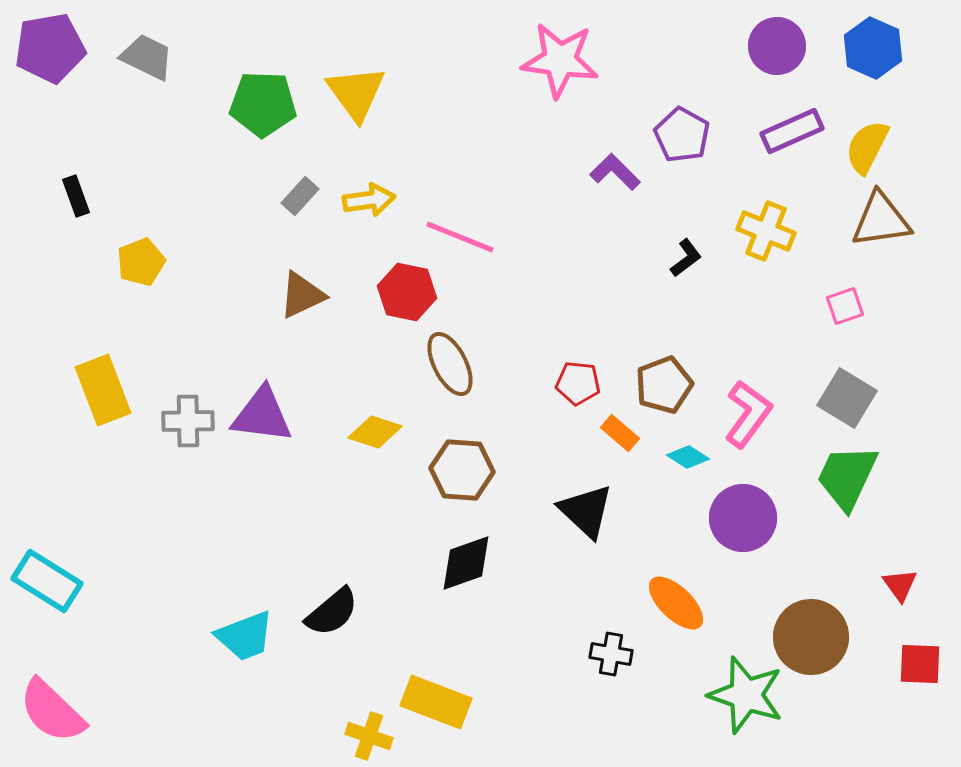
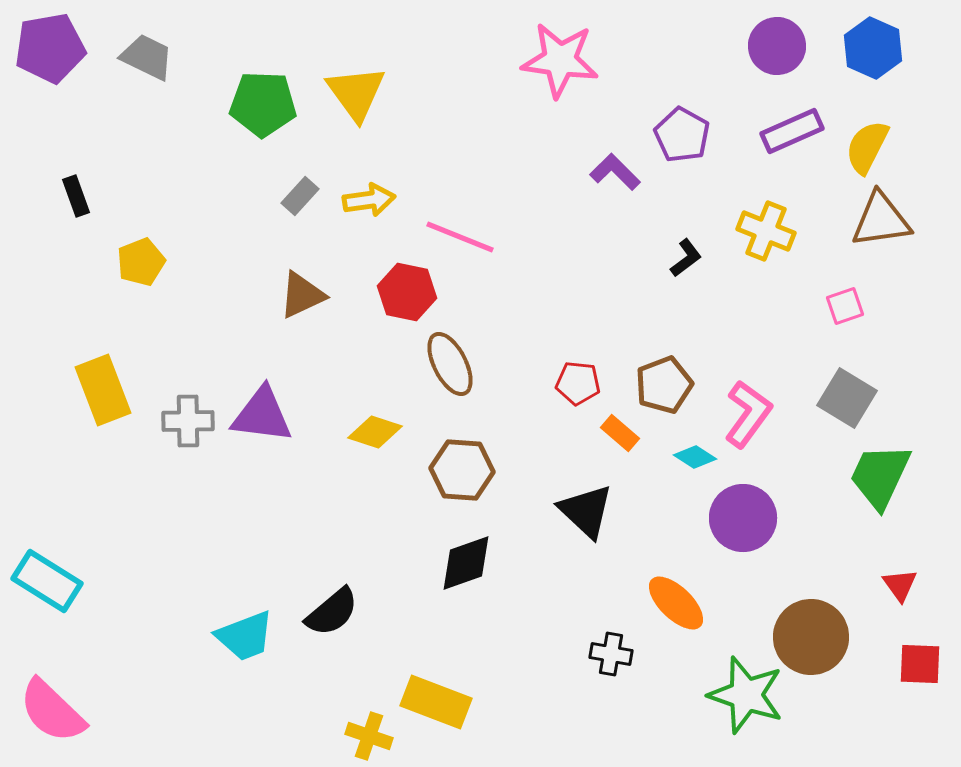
cyan diamond at (688, 457): moved 7 px right
green trapezoid at (847, 477): moved 33 px right, 1 px up
